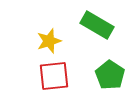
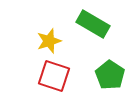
green rectangle: moved 4 px left, 1 px up
red square: rotated 24 degrees clockwise
